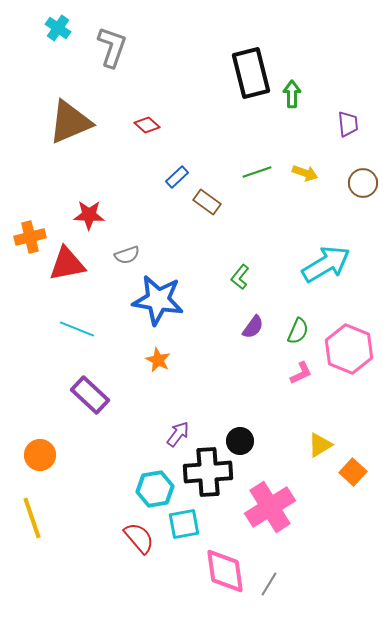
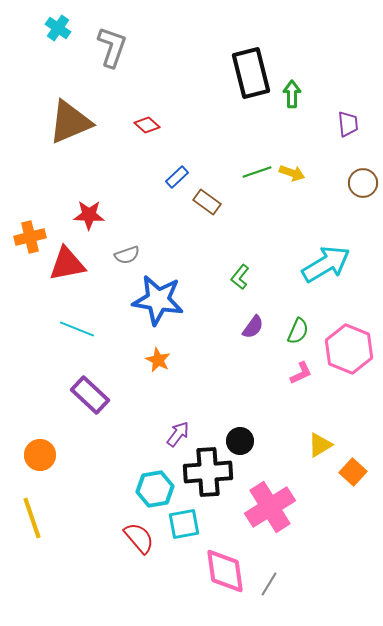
yellow arrow: moved 13 px left
